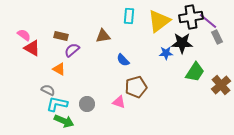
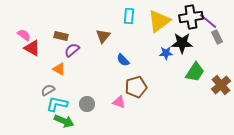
brown triangle: rotated 42 degrees counterclockwise
gray semicircle: rotated 56 degrees counterclockwise
